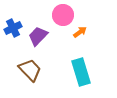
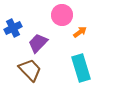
pink circle: moved 1 px left
purple trapezoid: moved 7 px down
cyan rectangle: moved 4 px up
